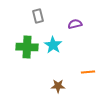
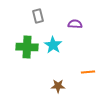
purple semicircle: rotated 16 degrees clockwise
